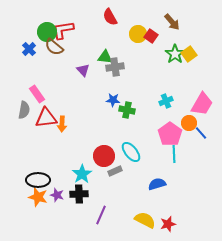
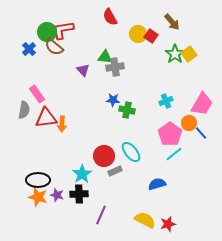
cyan line: rotated 54 degrees clockwise
